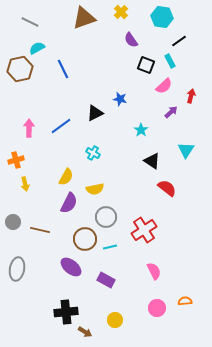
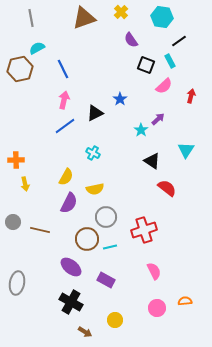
gray line at (30, 22): moved 1 px right, 4 px up; rotated 54 degrees clockwise
blue star at (120, 99): rotated 24 degrees clockwise
purple arrow at (171, 112): moved 13 px left, 7 px down
blue line at (61, 126): moved 4 px right
pink arrow at (29, 128): moved 35 px right, 28 px up; rotated 12 degrees clockwise
orange cross at (16, 160): rotated 14 degrees clockwise
red cross at (144, 230): rotated 15 degrees clockwise
brown circle at (85, 239): moved 2 px right
gray ellipse at (17, 269): moved 14 px down
black cross at (66, 312): moved 5 px right, 10 px up; rotated 35 degrees clockwise
